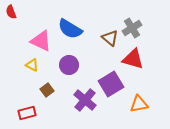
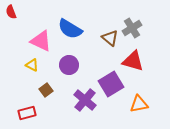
red triangle: moved 2 px down
brown square: moved 1 px left
